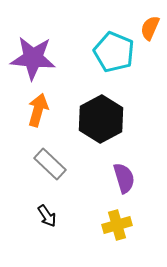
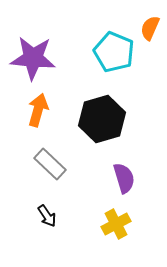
black hexagon: moved 1 px right; rotated 12 degrees clockwise
yellow cross: moved 1 px left, 1 px up; rotated 12 degrees counterclockwise
